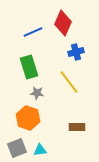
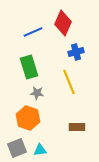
yellow line: rotated 15 degrees clockwise
